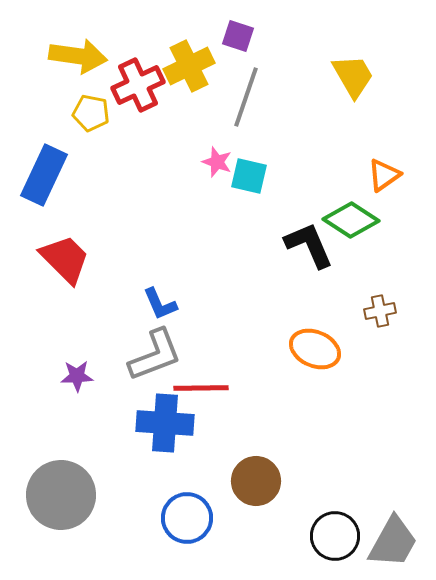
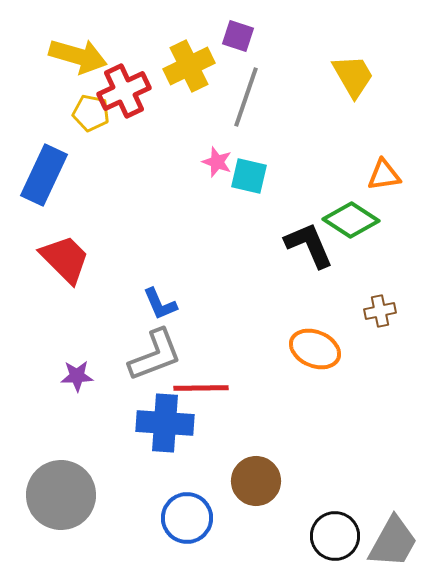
yellow arrow: rotated 8 degrees clockwise
red cross: moved 14 px left, 6 px down
orange triangle: rotated 27 degrees clockwise
